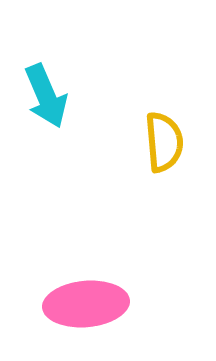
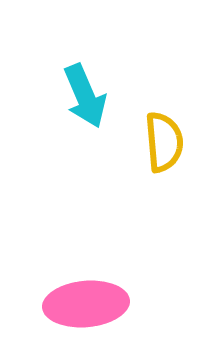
cyan arrow: moved 39 px right
